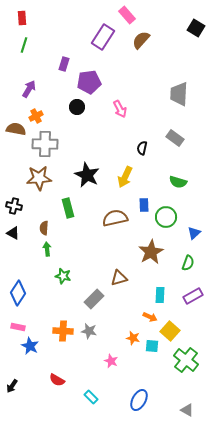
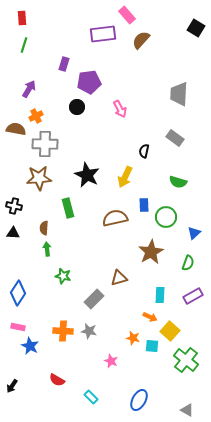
purple rectangle at (103, 37): moved 3 px up; rotated 50 degrees clockwise
black semicircle at (142, 148): moved 2 px right, 3 px down
black triangle at (13, 233): rotated 24 degrees counterclockwise
